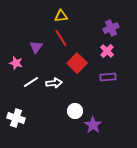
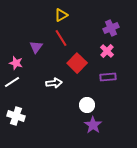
yellow triangle: moved 1 px up; rotated 24 degrees counterclockwise
white line: moved 19 px left
white circle: moved 12 px right, 6 px up
white cross: moved 2 px up
